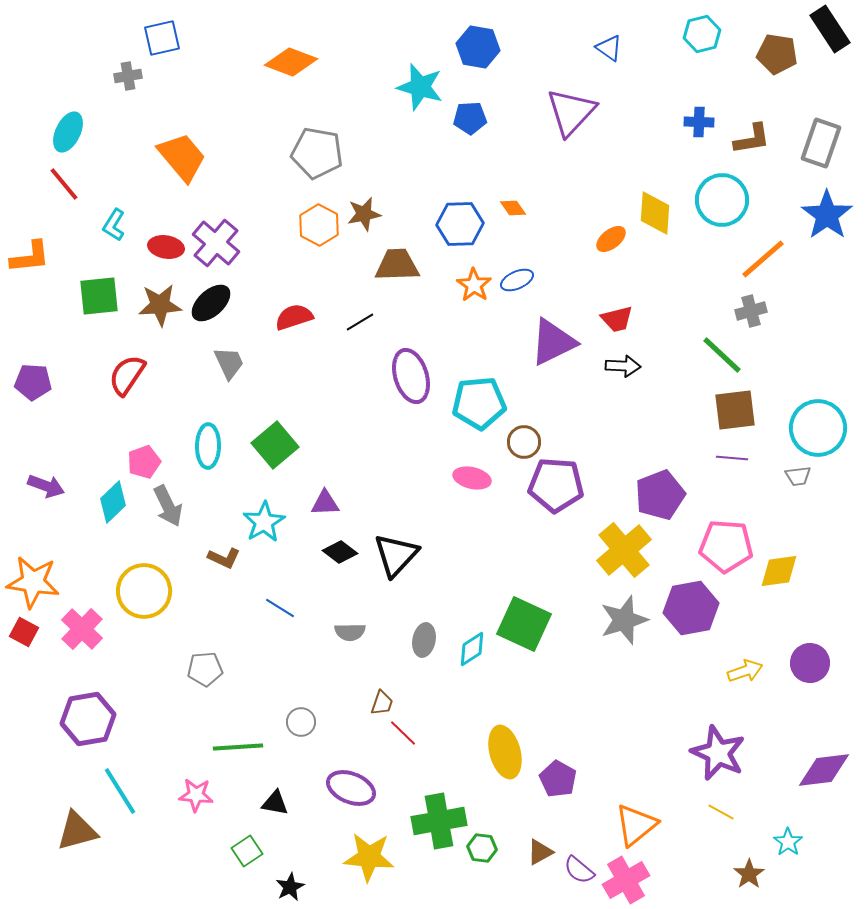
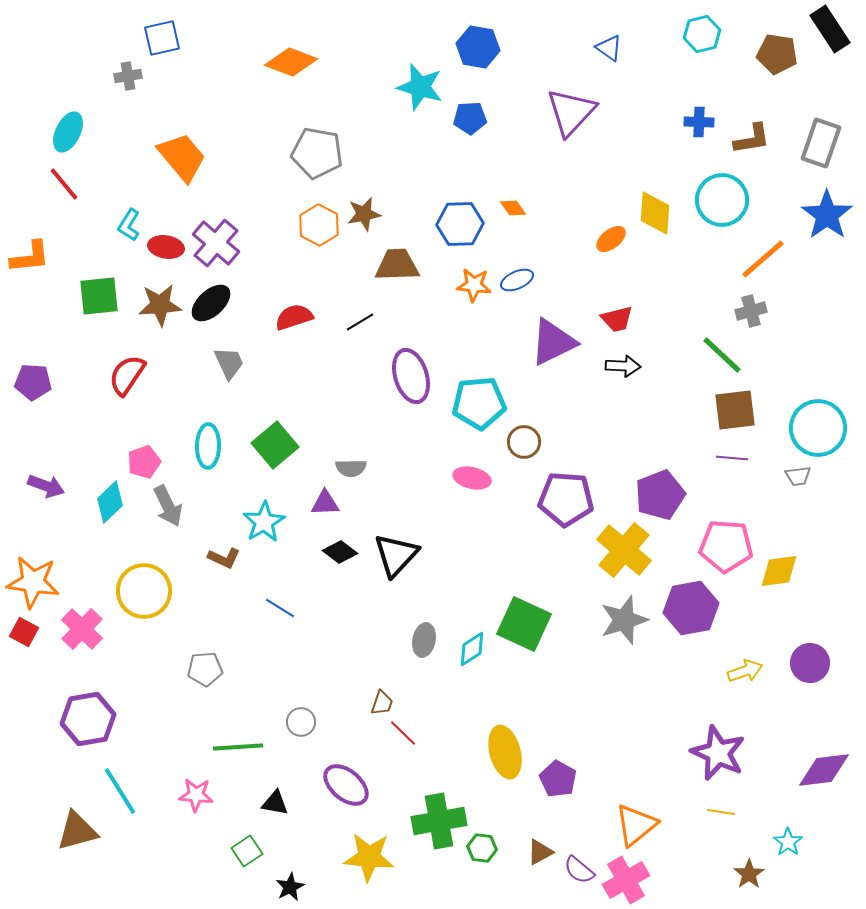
cyan L-shape at (114, 225): moved 15 px right
orange star at (474, 285): rotated 28 degrees counterclockwise
purple pentagon at (556, 485): moved 10 px right, 14 px down
cyan diamond at (113, 502): moved 3 px left
yellow cross at (624, 550): rotated 10 degrees counterclockwise
gray semicircle at (350, 632): moved 1 px right, 164 px up
purple ellipse at (351, 788): moved 5 px left, 3 px up; rotated 18 degrees clockwise
yellow line at (721, 812): rotated 20 degrees counterclockwise
